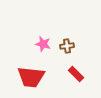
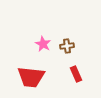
pink star: rotated 14 degrees clockwise
red rectangle: rotated 21 degrees clockwise
